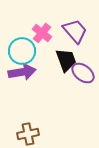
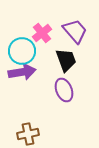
pink cross: rotated 12 degrees clockwise
purple ellipse: moved 19 px left, 17 px down; rotated 30 degrees clockwise
